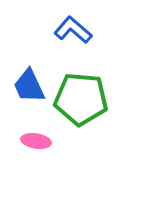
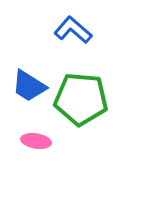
blue trapezoid: rotated 33 degrees counterclockwise
